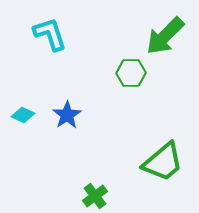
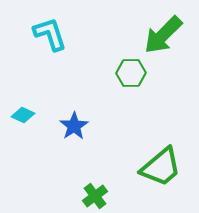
green arrow: moved 2 px left, 1 px up
blue star: moved 7 px right, 11 px down
green trapezoid: moved 2 px left, 5 px down
